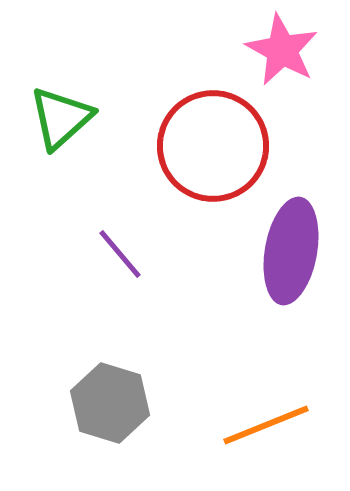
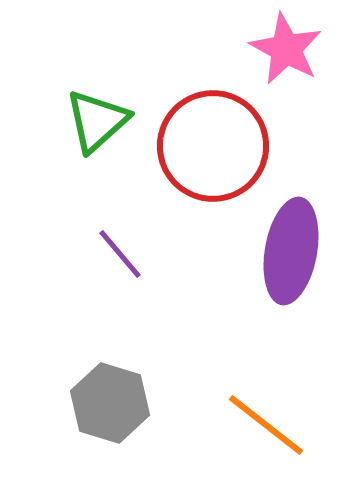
pink star: moved 4 px right, 1 px up
green triangle: moved 36 px right, 3 px down
orange line: rotated 60 degrees clockwise
